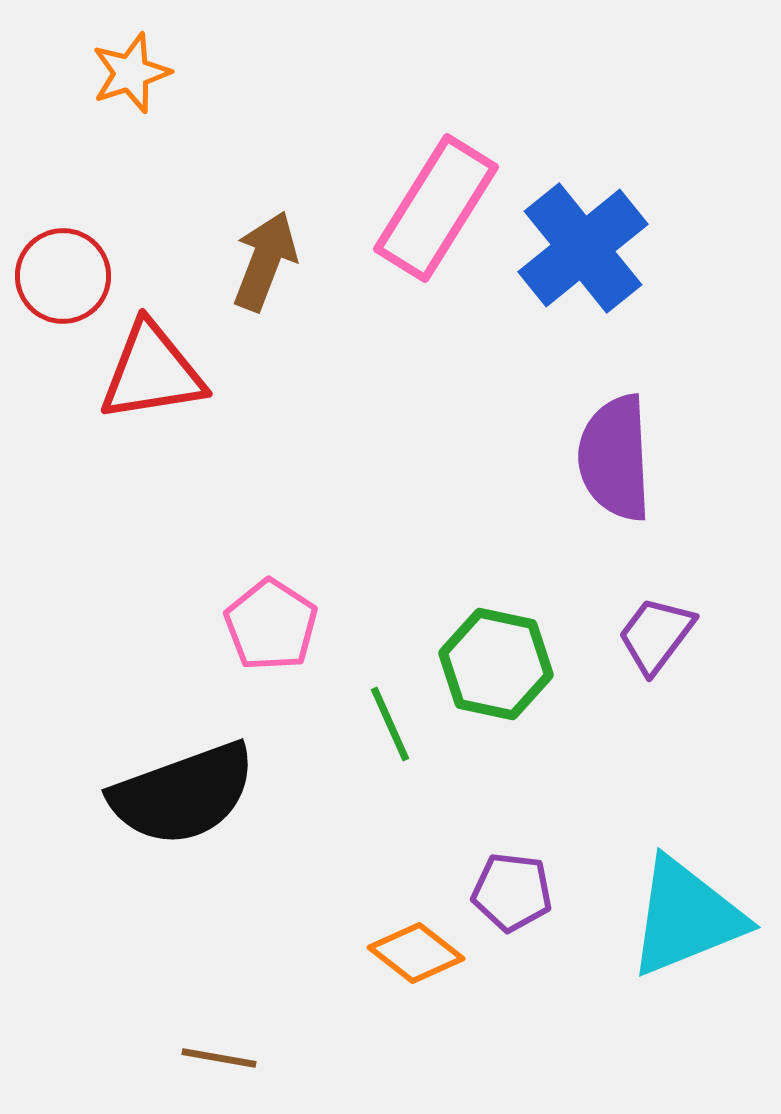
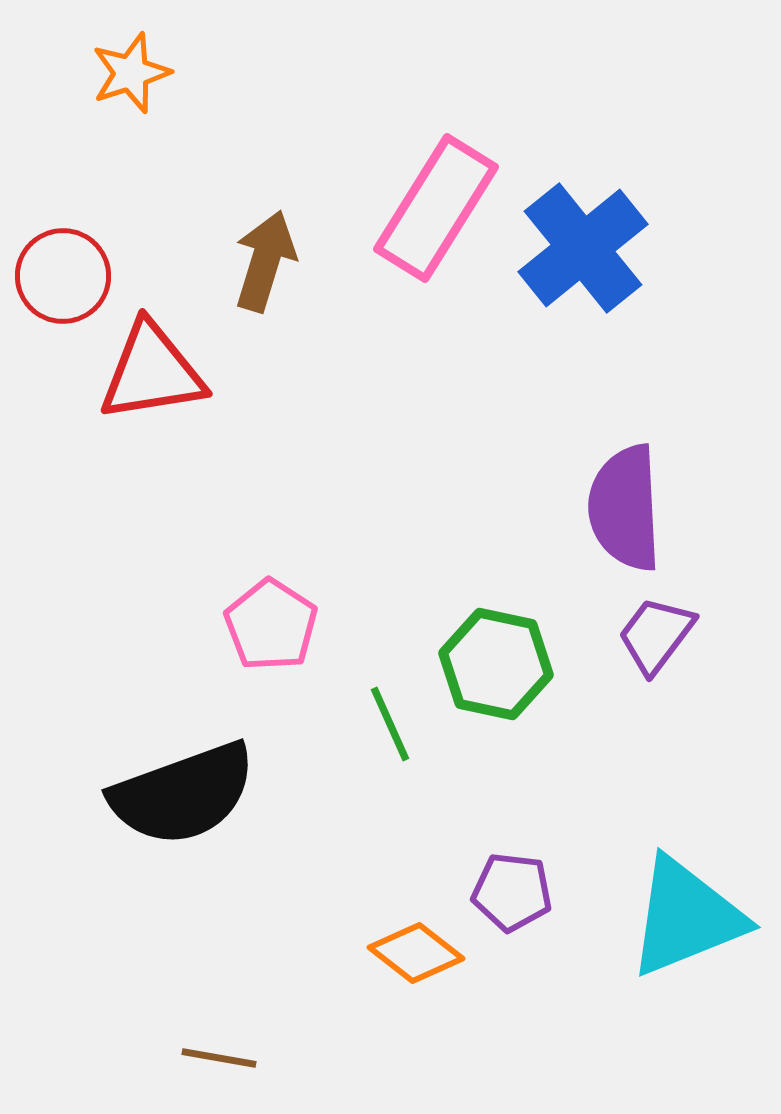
brown arrow: rotated 4 degrees counterclockwise
purple semicircle: moved 10 px right, 50 px down
